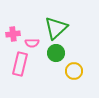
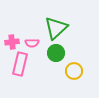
pink cross: moved 1 px left, 8 px down
